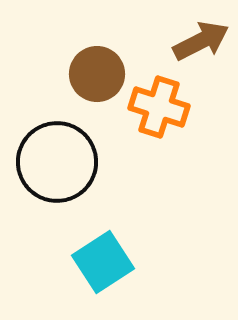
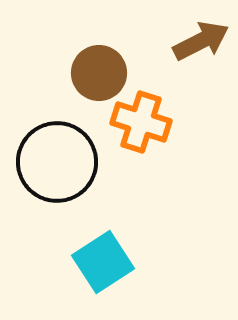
brown circle: moved 2 px right, 1 px up
orange cross: moved 18 px left, 15 px down
